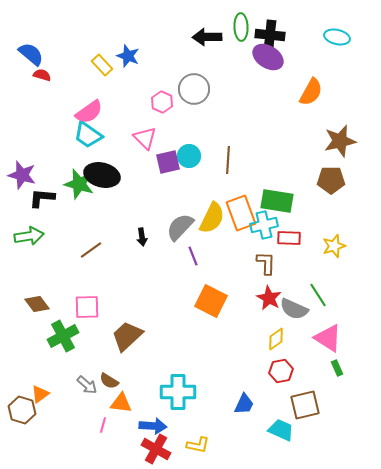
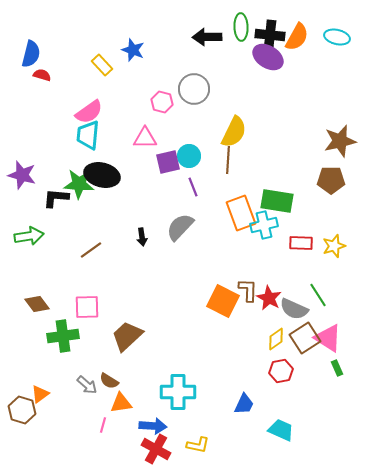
blue semicircle at (31, 54): rotated 64 degrees clockwise
blue star at (128, 56): moved 5 px right, 6 px up
orange semicircle at (311, 92): moved 14 px left, 55 px up
pink hexagon at (162, 102): rotated 10 degrees counterclockwise
cyan trapezoid at (88, 135): rotated 60 degrees clockwise
pink triangle at (145, 138): rotated 45 degrees counterclockwise
green star at (79, 184): rotated 12 degrees counterclockwise
black L-shape at (42, 198): moved 14 px right
yellow semicircle at (212, 218): moved 22 px right, 86 px up
red rectangle at (289, 238): moved 12 px right, 5 px down
purple line at (193, 256): moved 69 px up
brown L-shape at (266, 263): moved 18 px left, 27 px down
orange square at (211, 301): moved 12 px right
green cross at (63, 336): rotated 20 degrees clockwise
orange triangle at (121, 403): rotated 15 degrees counterclockwise
brown square at (305, 405): moved 67 px up; rotated 20 degrees counterclockwise
